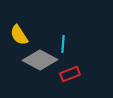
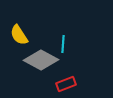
gray diamond: moved 1 px right
red rectangle: moved 4 px left, 10 px down
